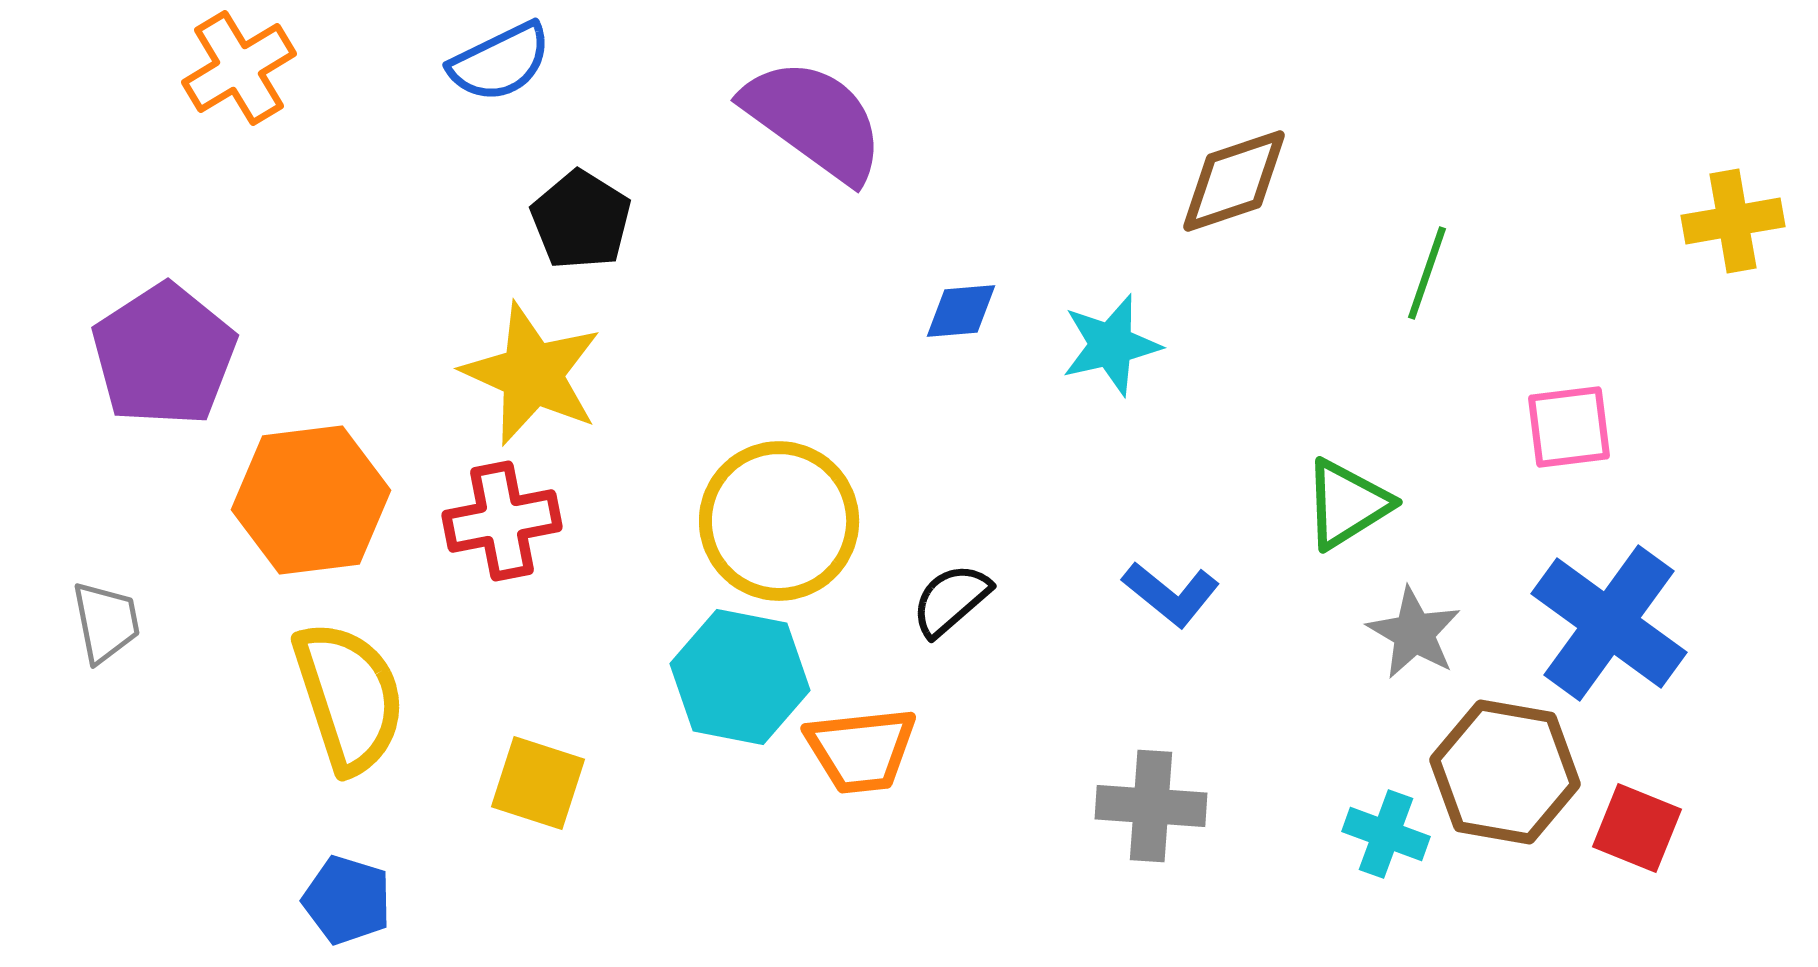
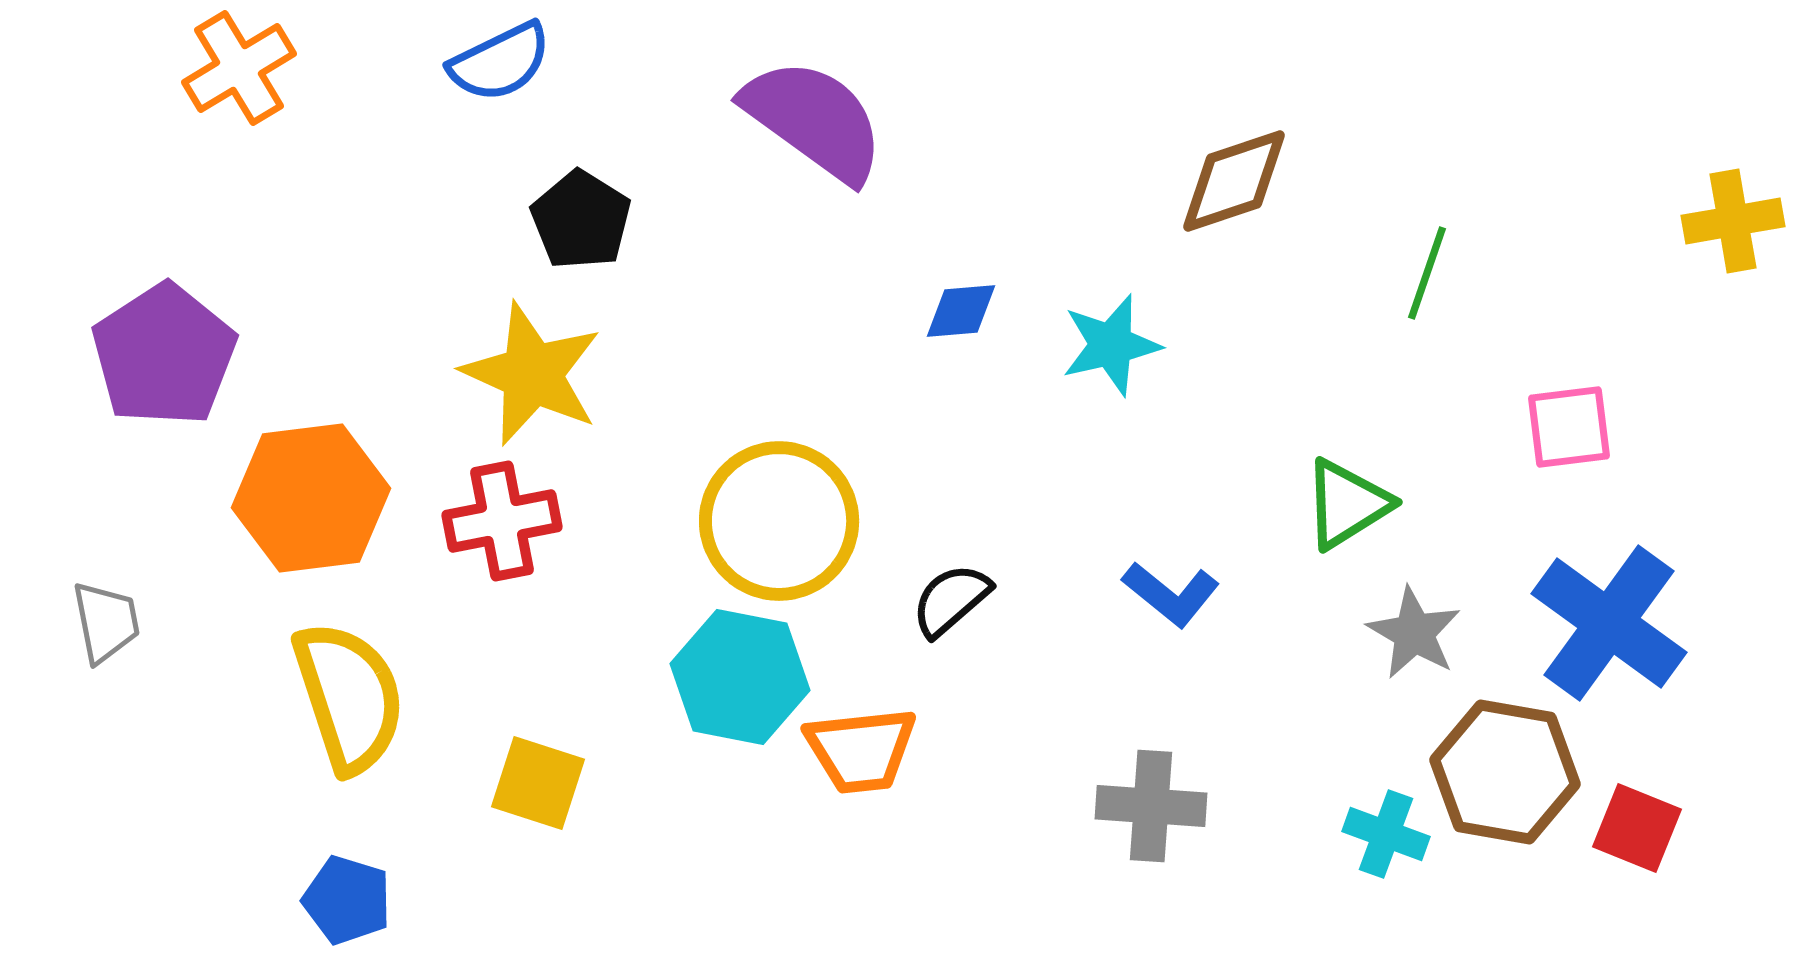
orange hexagon: moved 2 px up
